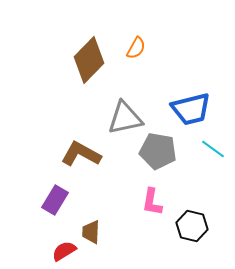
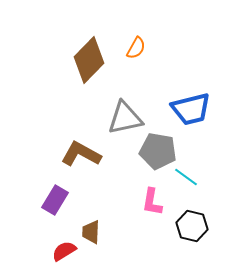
cyan line: moved 27 px left, 28 px down
